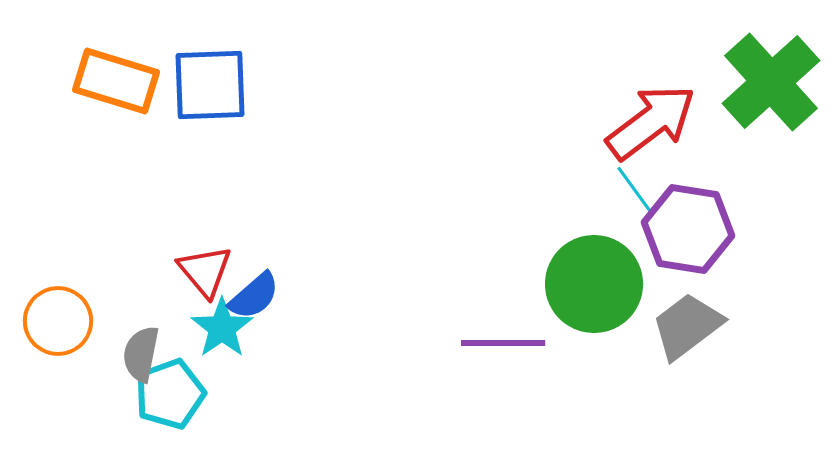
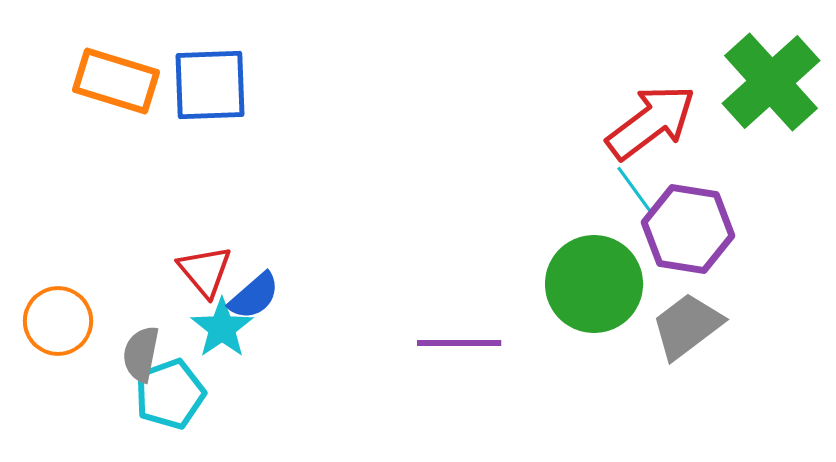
purple line: moved 44 px left
